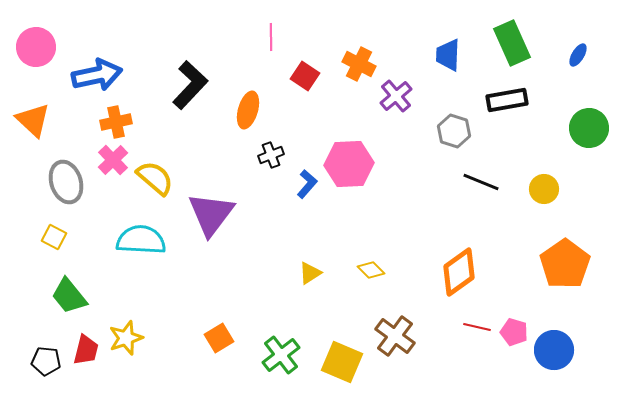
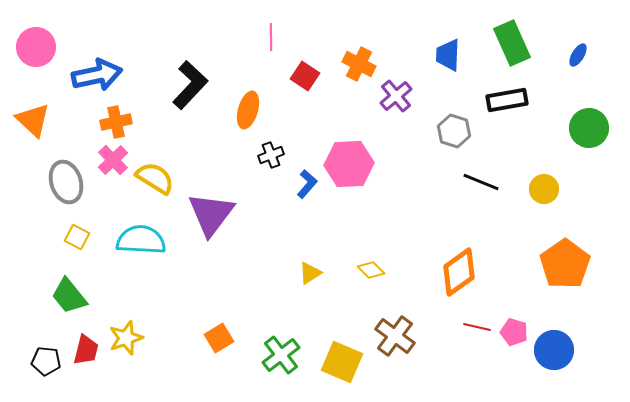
yellow semicircle at (155, 178): rotated 9 degrees counterclockwise
yellow square at (54, 237): moved 23 px right
